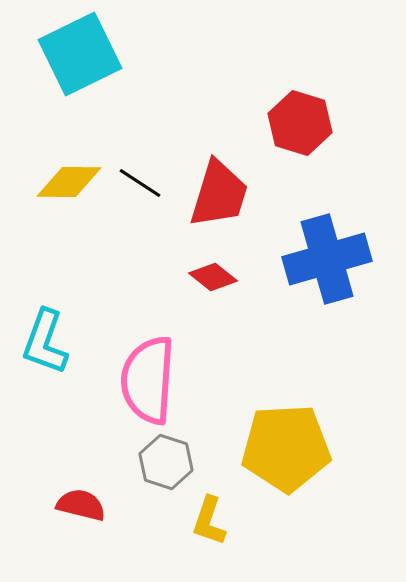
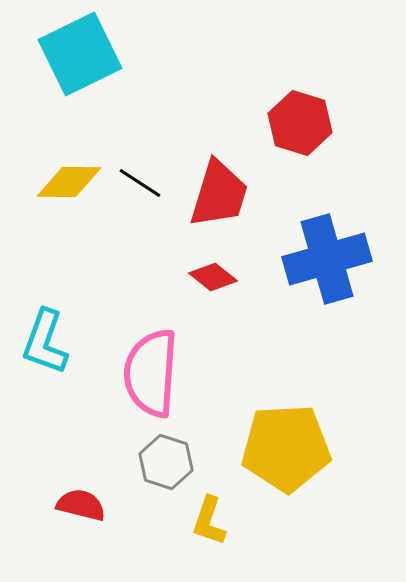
pink semicircle: moved 3 px right, 7 px up
